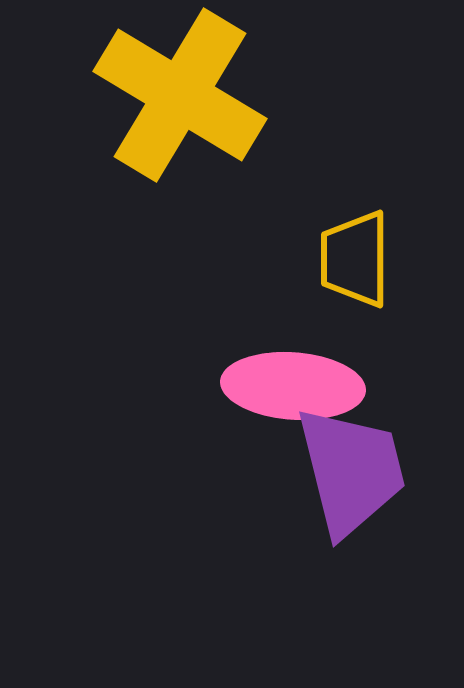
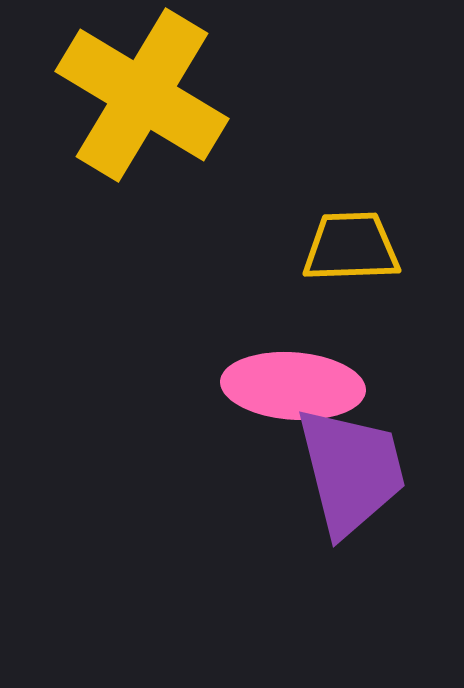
yellow cross: moved 38 px left
yellow trapezoid: moved 4 px left, 12 px up; rotated 88 degrees clockwise
